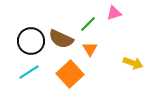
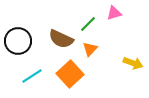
black circle: moved 13 px left
orange triangle: rotated 14 degrees clockwise
cyan line: moved 3 px right, 4 px down
